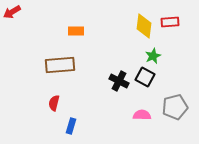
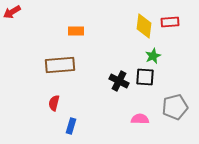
black square: rotated 24 degrees counterclockwise
pink semicircle: moved 2 px left, 4 px down
